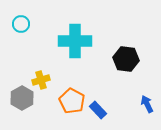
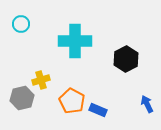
black hexagon: rotated 25 degrees clockwise
gray hexagon: rotated 15 degrees clockwise
blue rectangle: rotated 24 degrees counterclockwise
